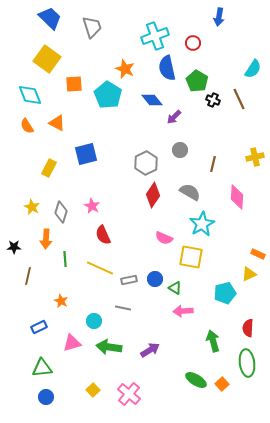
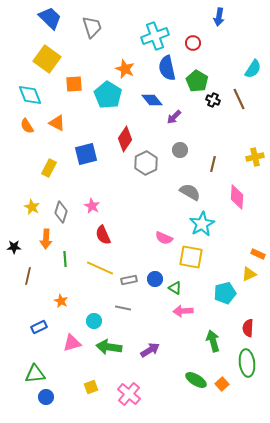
red diamond at (153, 195): moved 28 px left, 56 px up
green triangle at (42, 368): moved 7 px left, 6 px down
yellow square at (93, 390): moved 2 px left, 3 px up; rotated 24 degrees clockwise
